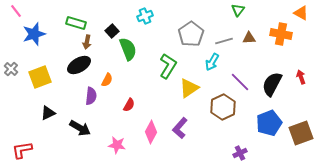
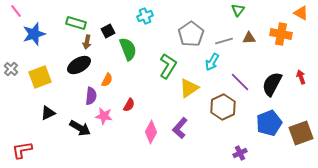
black square: moved 4 px left; rotated 16 degrees clockwise
pink star: moved 13 px left, 29 px up
